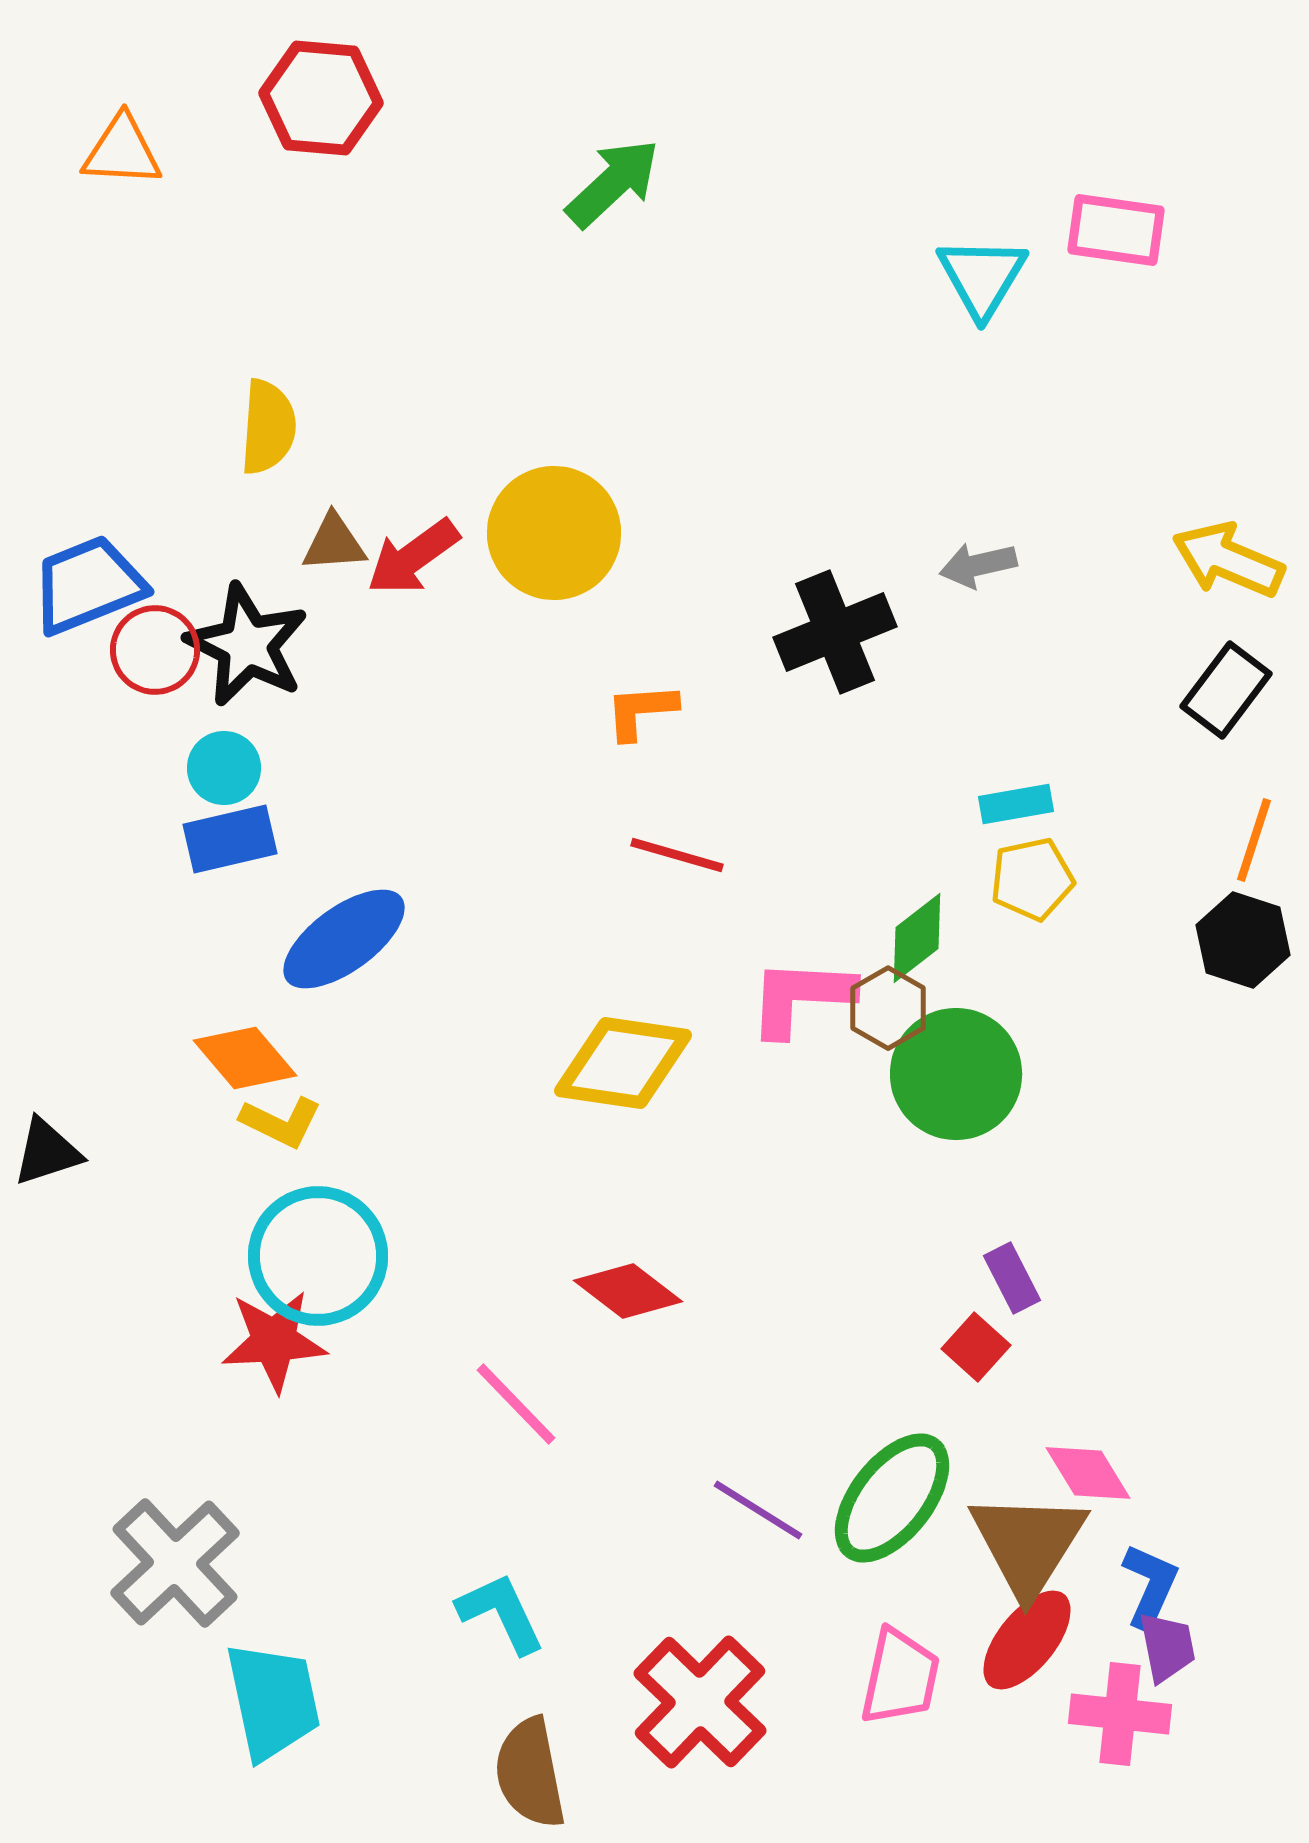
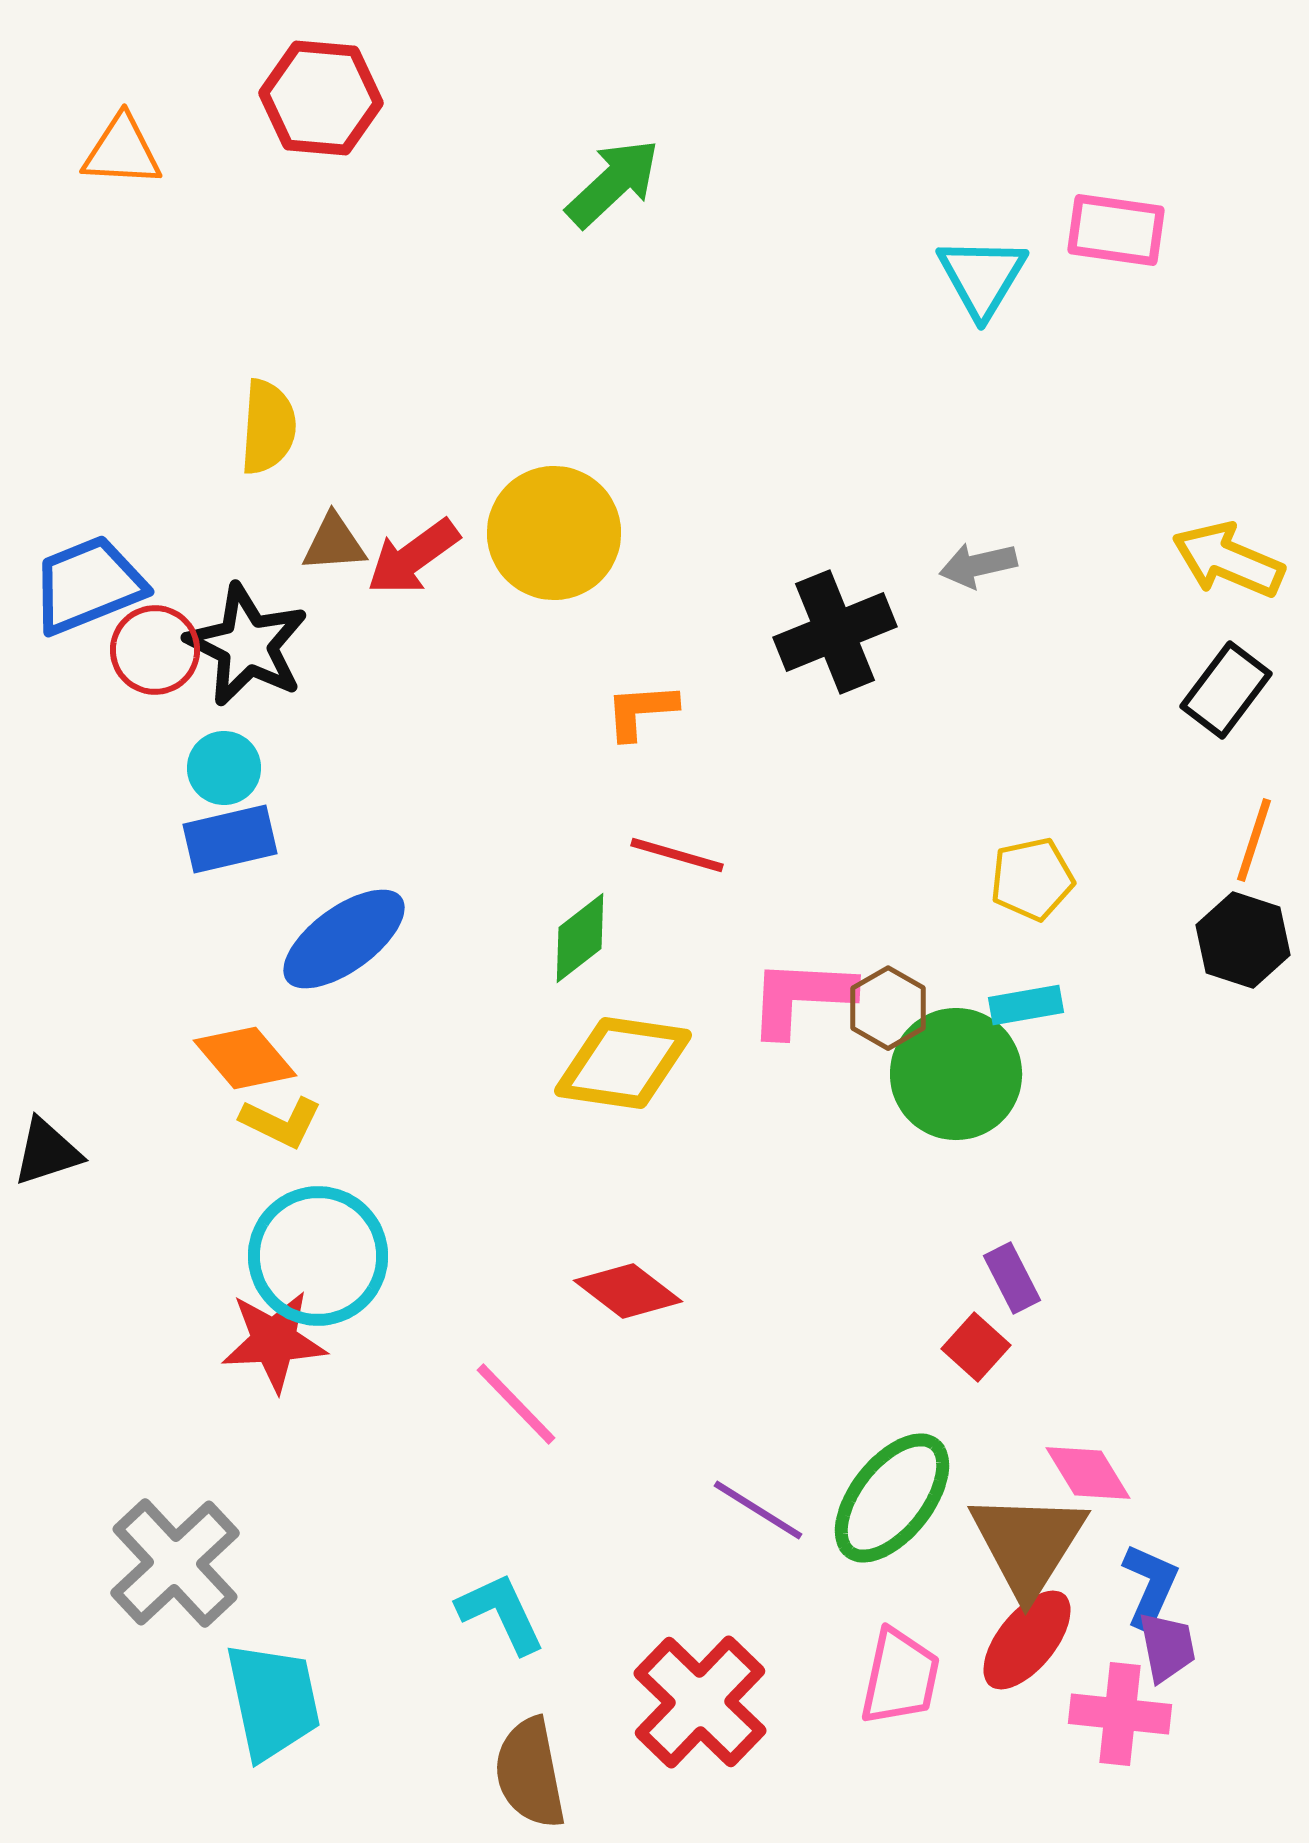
cyan rectangle at (1016, 804): moved 10 px right, 201 px down
green diamond at (917, 938): moved 337 px left
